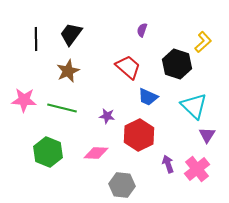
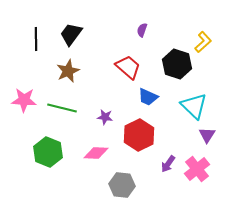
purple star: moved 2 px left, 1 px down
purple arrow: rotated 126 degrees counterclockwise
